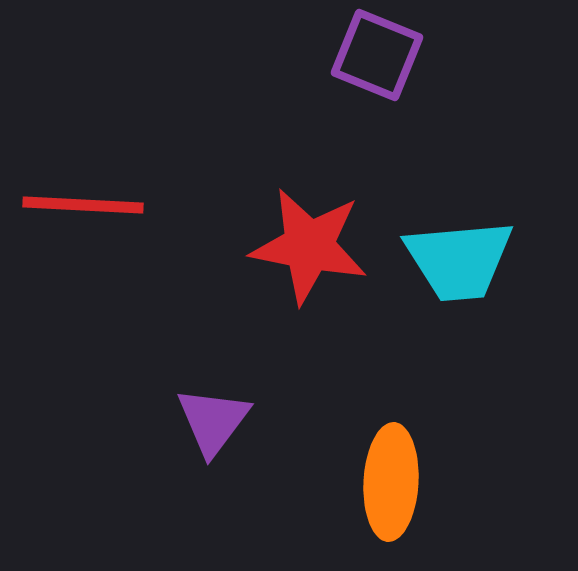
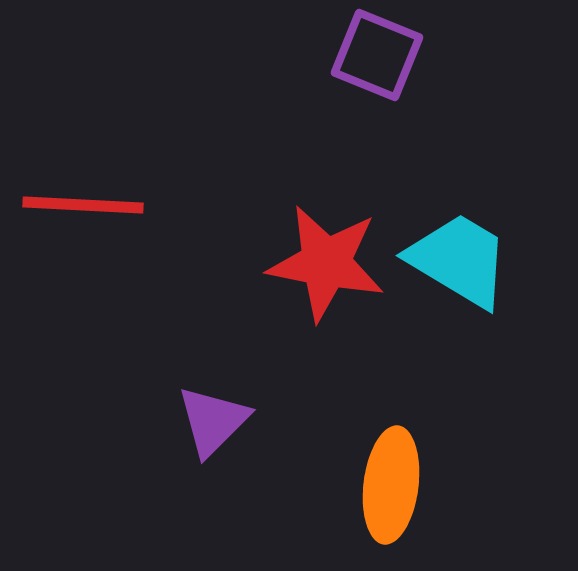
red star: moved 17 px right, 17 px down
cyan trapezoid: rotated 144 degrees counterclockwise
purple triangle: rotated 8 degrees clockwise
orange ellipse: moved 3 px down; rotated 4 degrees clockwise
